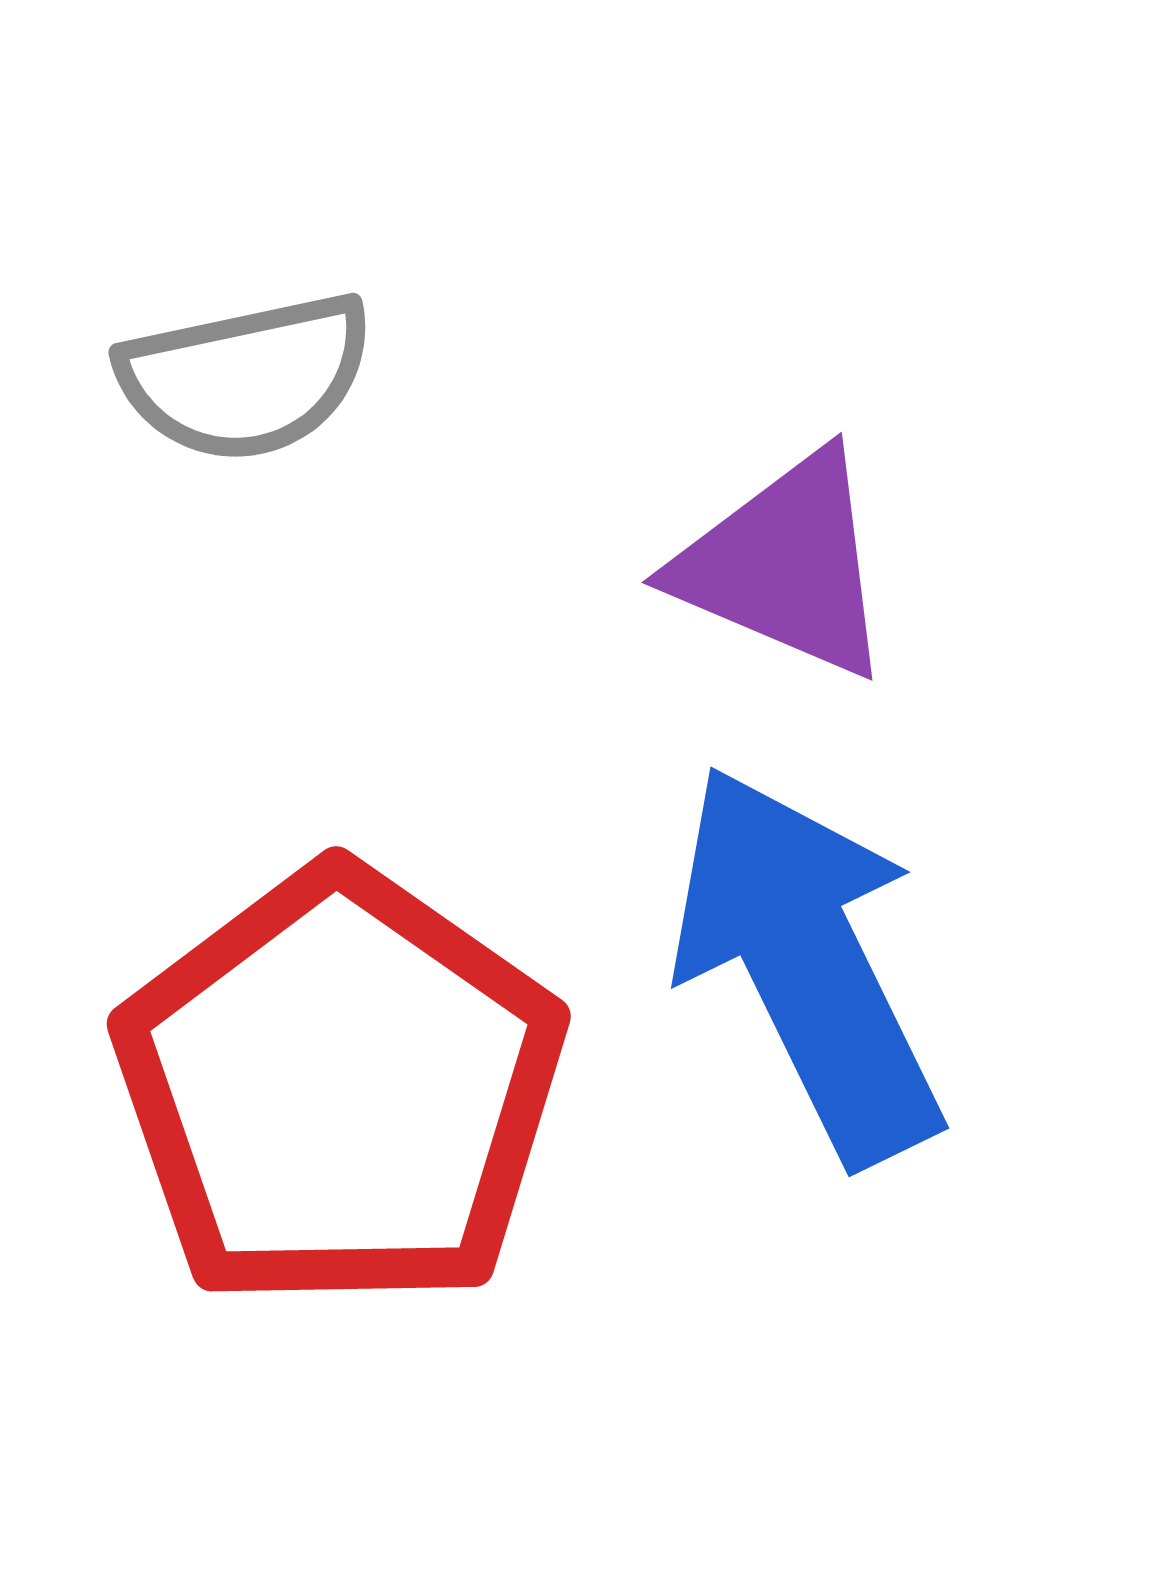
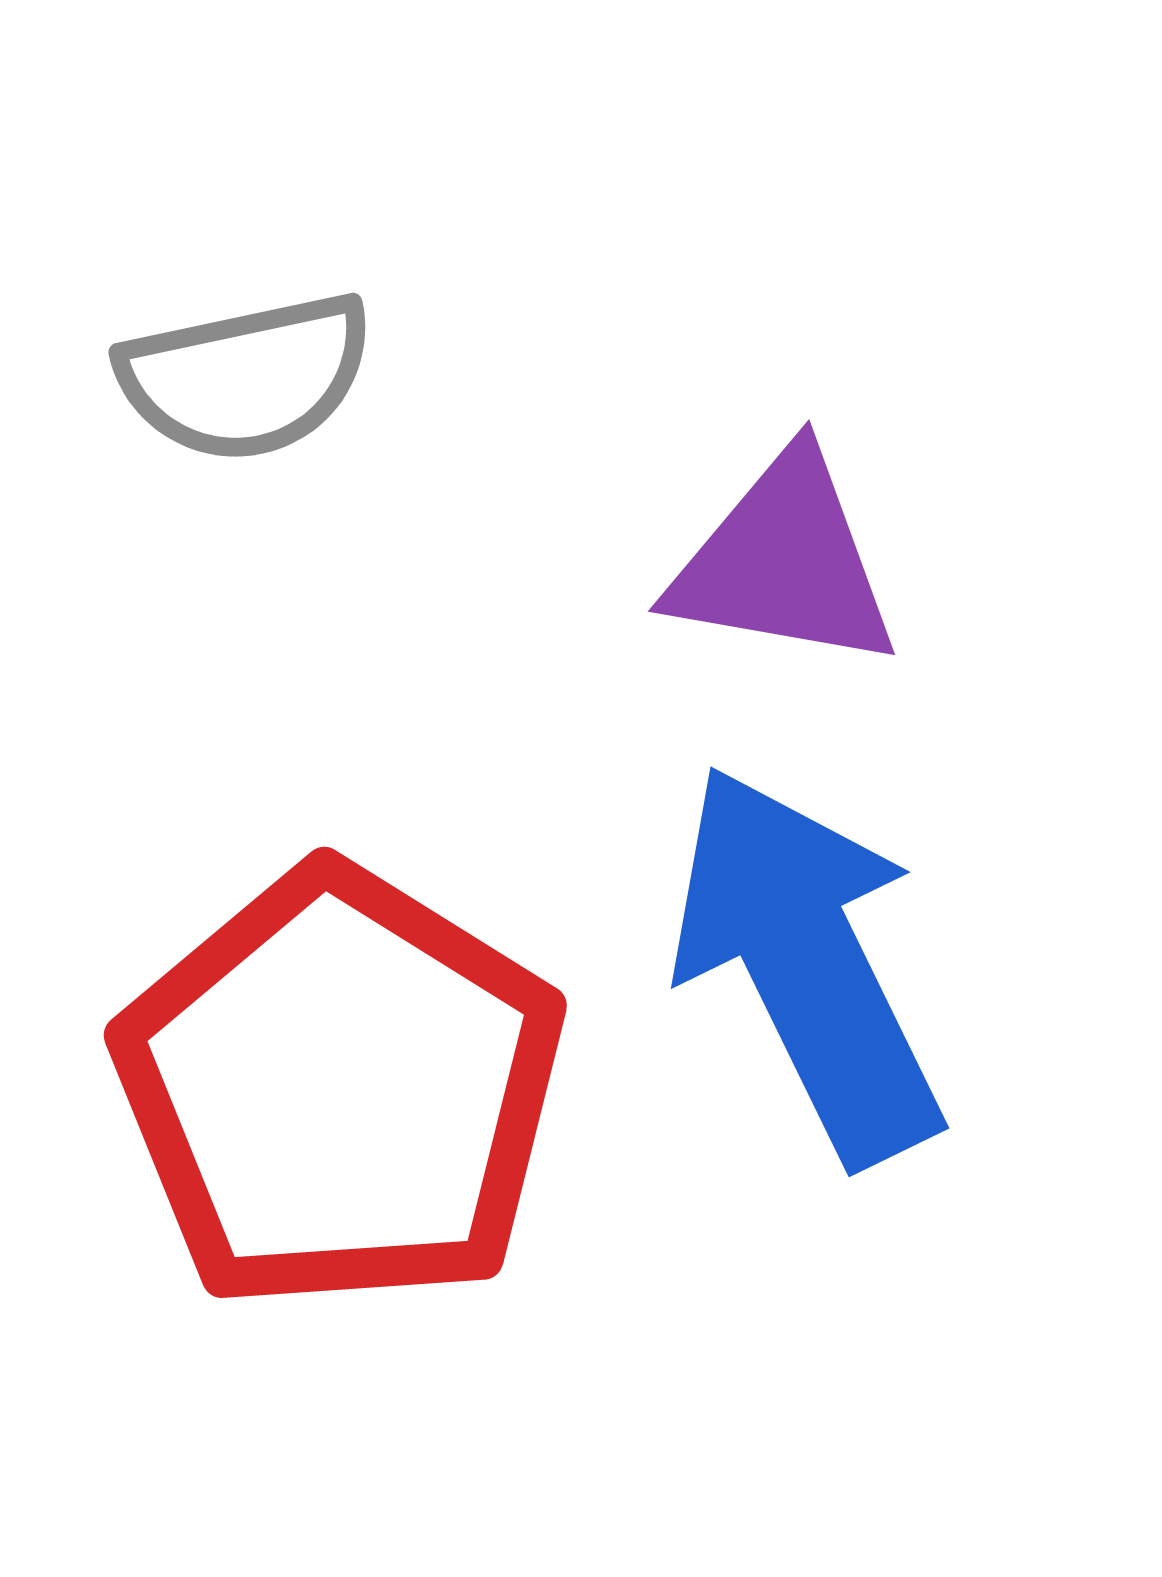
purple triangle: moved 1 px left, 3 px up; rotated 13 degrees counterclockwise
red pentagon: rotated 3 degrees counterclockwise
